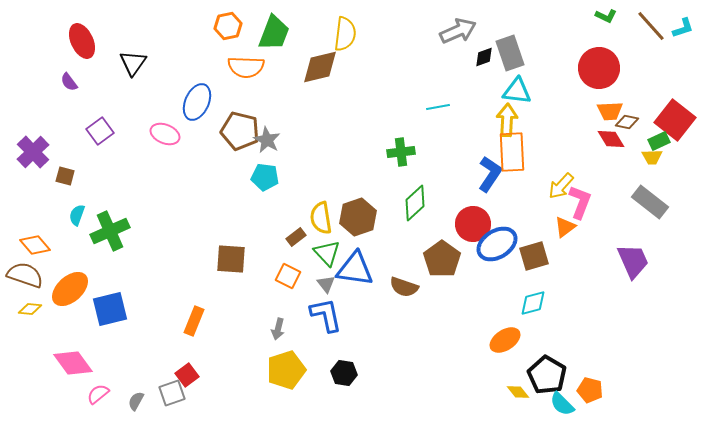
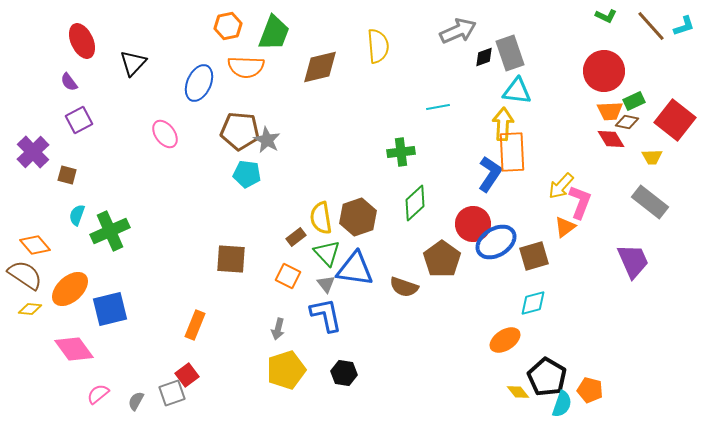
cyan L-shape at (683, 28): moved 1 px right, 2 px up
yellow semicircle at (345, 34): moved 33 px right, 12 px down; rotated 12 degrees counterclockwise
black triangle at (133, 63): rotated 8 degrees clockwise
red circle at (599, 68): moved 5 px right, 3 px down
blue ellipse at (197, 102): moved 2 px right, 19 px up
yellow arrow at (507, 120): moved 4 px left, 4 px down
purple square at (100, 131): moved 21 px left, 11 px up; rotated 8 degrees clockwise
brown pentagon at (240, 131): rotated 9 degrees counterclockwise
pink ellipse at (165, 134): rotated 32 degrees clockwise
green rectangle at (659, 141): moved 25 px left, 40 px up
brown square at (65, 176): moved 2 px right, 1 px up
cyan pentagon at (265, 177): moved 18 px left, 3 px up
blue ellipse at (497, 244): moved 1 px left, 2 px up
brown semicircle at (25, 275): rotated 15 degrees clockwise
orange rectangle at (194, 321): moved 1 px right, 4 px down
pink diamond at (73, 363): moved 1 px right, 14 px up
black pentagon at (547, 375): moved 2 px down
cyan semicircle at (562, 404): rotated 116 degrees counterclockwise
